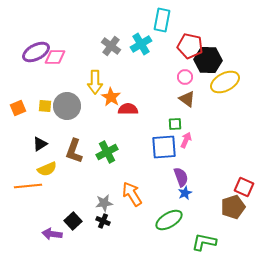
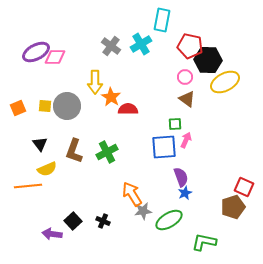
black triangle: rotated 35 degrees counterclockwise
gray star: moved 39 px right, 8 px down
